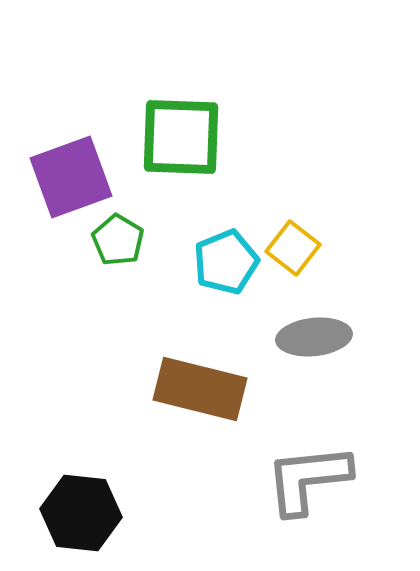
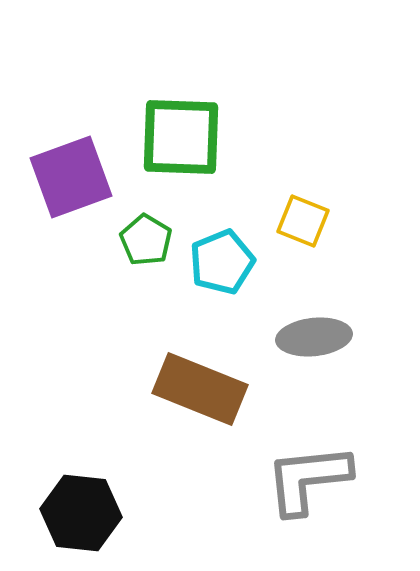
green pentagon: moved 28 px right
yellow square: moved 10 px right, 27 px up; rotated 16 degrees counterclockwise
cyan pentagon: moved 4 px left
brown rectangle: rotated 8 degrees clockwise
